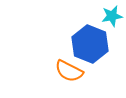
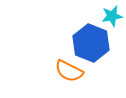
blue hexagon: moved 1 px right, 1 px up
